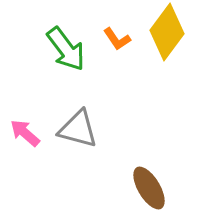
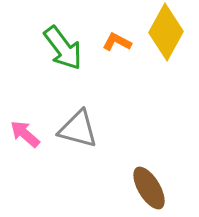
yellow diamond: moved 1 px left; rotated 8 degrees counterclockwise
orange L-shape: moved 3 px down; rotated 152 degrees clockwise
green arrow: moved 3 px left, 1 px up
pink arrow: moved 1 px down
